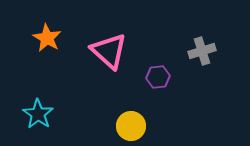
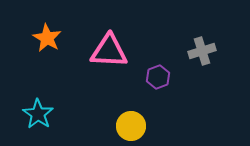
pink triangle: rotated 39 degrees counterclockwise
purple hexagon: rotated 15 degrees counterclockwise
